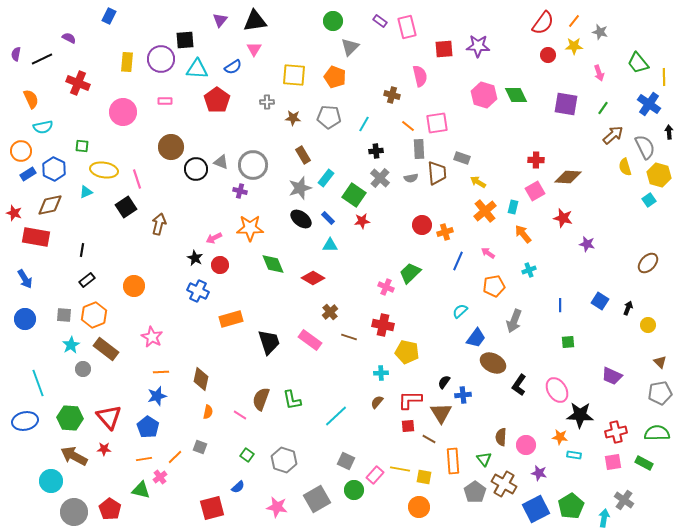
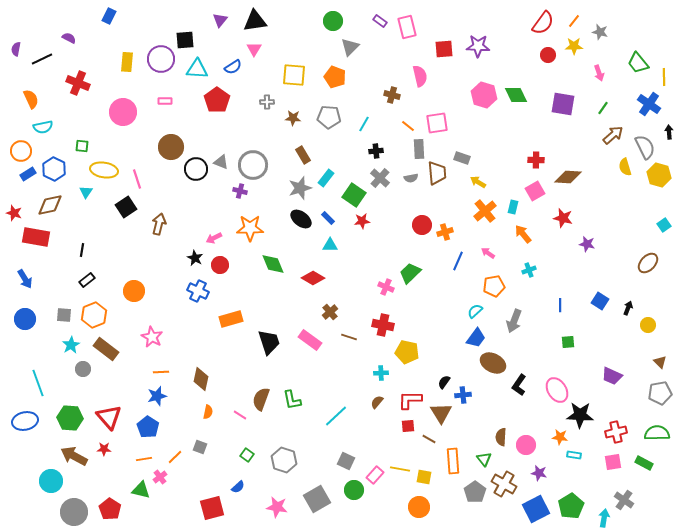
purple semicircle at (16, 54): moved 5 px up
purple square at (566, 104): moved 3 px left
cyan triangle at (86, 192): rotated 32 degrees counterclockwise
cyan square at (649, 200): moved 15 px right, 25 px down
orange circle at (134, 286): moved 5 px down
cyan semicircle at (460, 311): moved 15 px right
